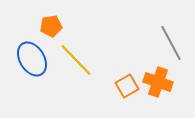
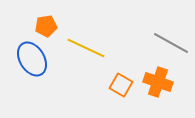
orange pentagon: moved 5 px left
gray line: rotated 33 degrees counterclockwise
yellow line: moved 10 px right, 12 px up; rotated 21 degrees counterclockwise
orange square: moved 6 px left, 1 px up; rotated 30 degrees counterclockwise
